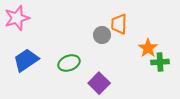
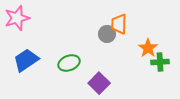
gray circle: moved 5 px right, 1 px up
